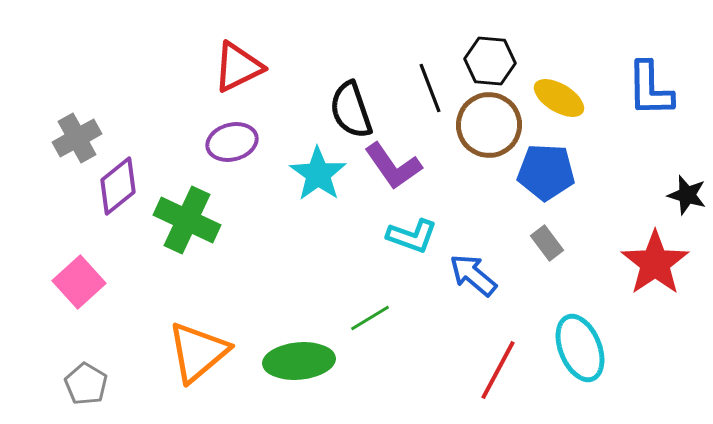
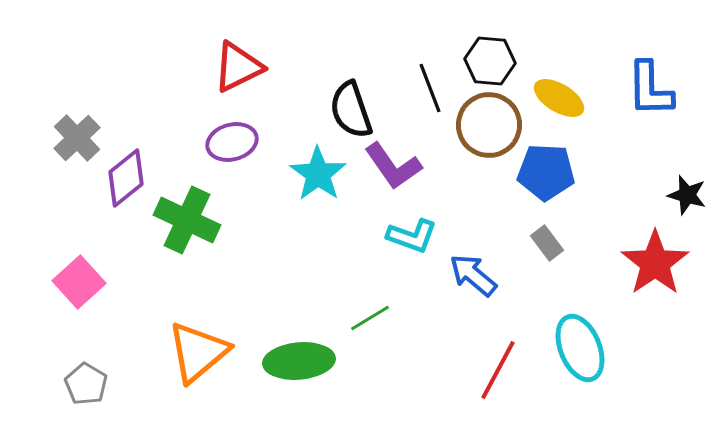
gray cross: rotated 15 degrees counterclockwise
purple diamond: moved 8 px right, 8 px up
